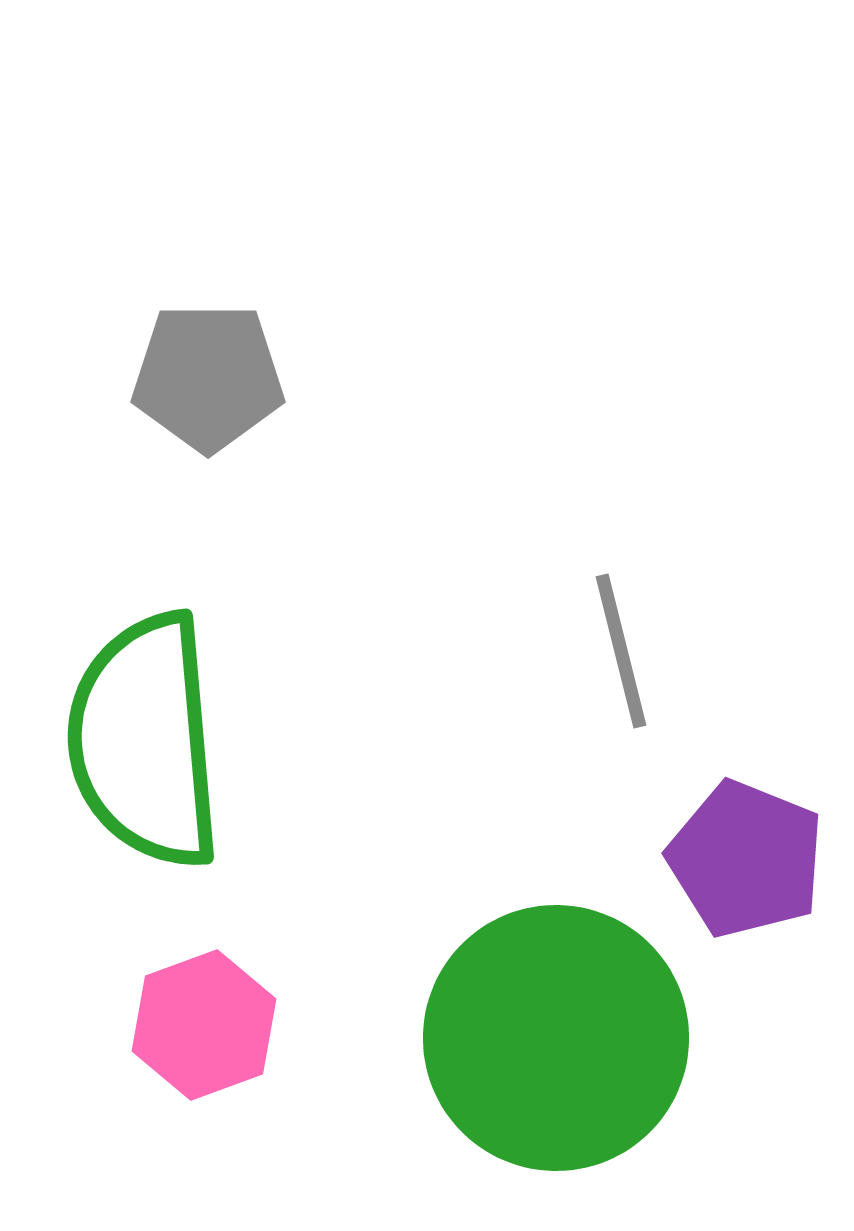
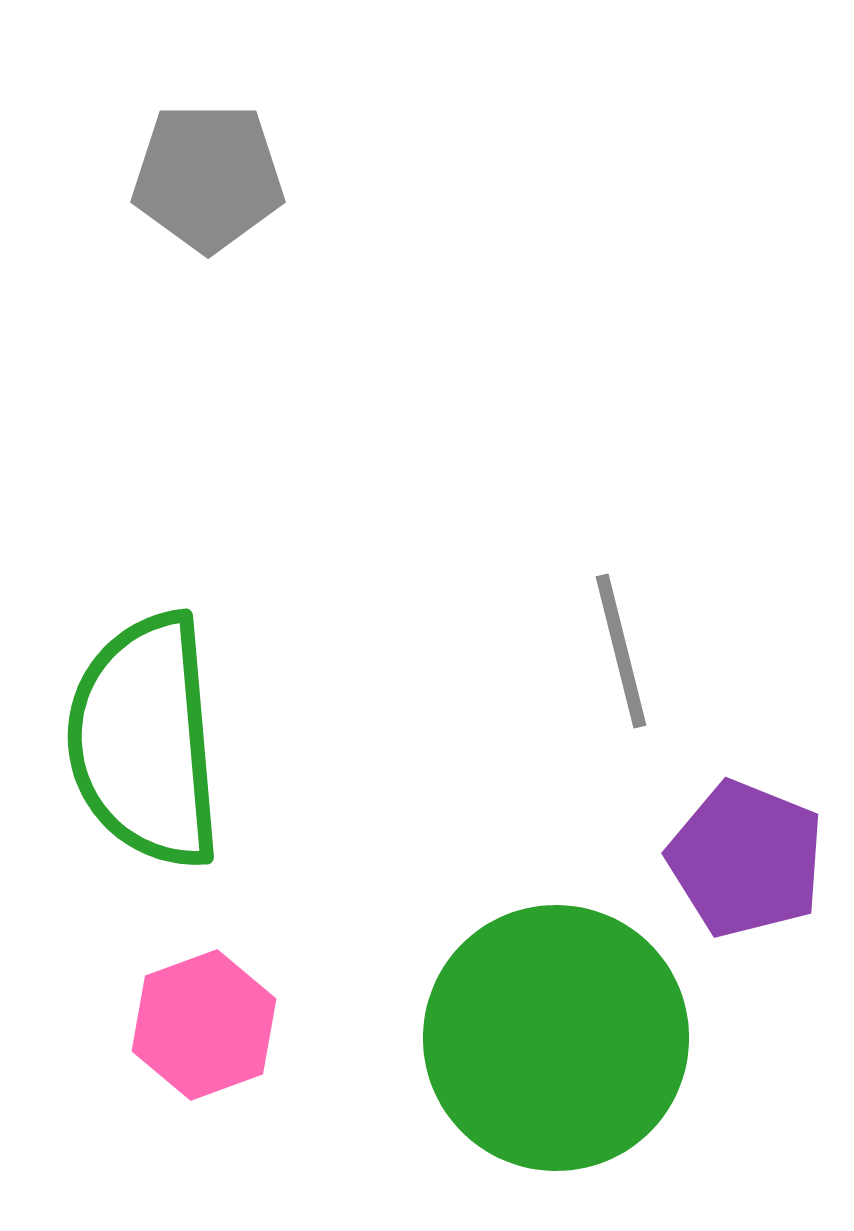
gray pentagon: moved 200 px up
